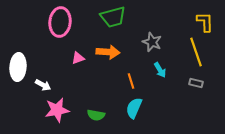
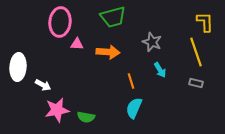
pink triangle: moved 1 px left, 14 px up; rotated 24 degrees clockwise
green semicircle: moved 10 px left, 2 px down
